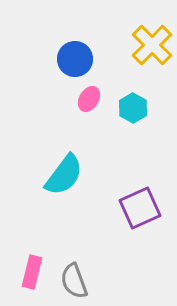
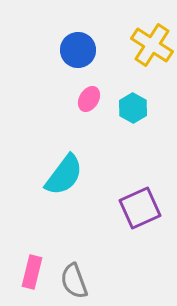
yellow cross: rotated 12 degrees counterclockwise
blue circle: moved 3 px right, 9 px up
